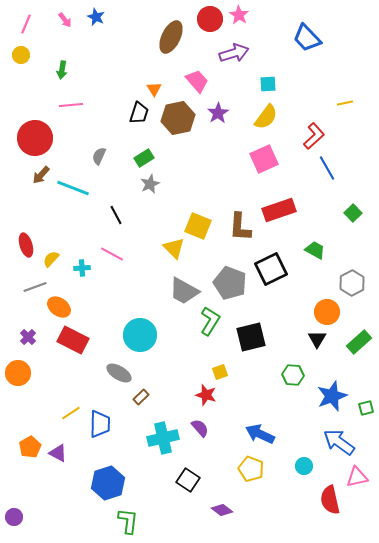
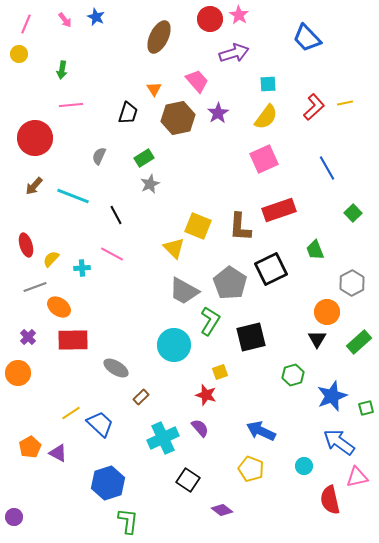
brown ellipse at (171, 37): moved 12 px left
yellow circle at (21, 55): moved 2 px left, 1 px up
black trapezoid at (139, 113): moved 11 px left
red L-shape at (314, 136): moved 29 px up
brown arrow at (41, 175): moved 7 px left, 11 px down
cyan line at (73, 188): moved 8 px down
green trapezoid at (315, 250): rotated 140 degrees counterclockwise
gray pentagon at (230, 283): rotated 12 degrees clockwise
cyan circle at (140, 335): moved 34 px right, 10 px down
red rectangle at (73, 340): rotated 28 degrees counterclockwise
gray ellipse at (119, 373): moved 3 px left, 5 px up
green hexagon at (293, 375): rotated 20 degrees counterclockwise
blue trapezoid at (100, 424): rotated 48 degrees counterclockwise
blue arrow at (260, 434): moved 1 px right, 3 px up
cyan cross at (163, 438): rotated 12 degrees counterclockwise
